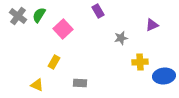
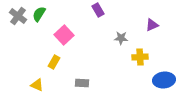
purple rectangle: moved 1 px up
green semicircle: moved 1 px up
pink square: moved 1 px right, 6 px down
gray star: rotated 16 degrees clockwise
yellow cross: moved 5 px up
blue ellipse: moved 4 px down
gray rectangle: moved 2 px right
